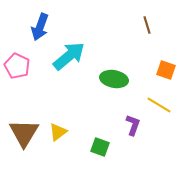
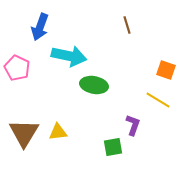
brown line: moved 20 px left
cyan arrow: rotated 52 degrees clockwise
pink pentagon: moved 2 px down
green ellipse: moved 20 px left, 6 px down
yellow line: moved 1 px left, 5 px up
yellow triangle: rotated 30 degrees clockwise
green square: moved 13 px right; rotated 30 degrees counterclockwise
